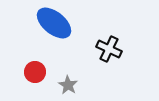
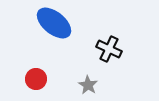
red circle: moved 1 px right, 7 px down
gray star: moved 20 px right
